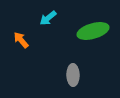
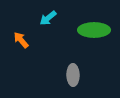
green ellipse: moved 1 px right, 1 px up; rotated 16 degrees clockwise
